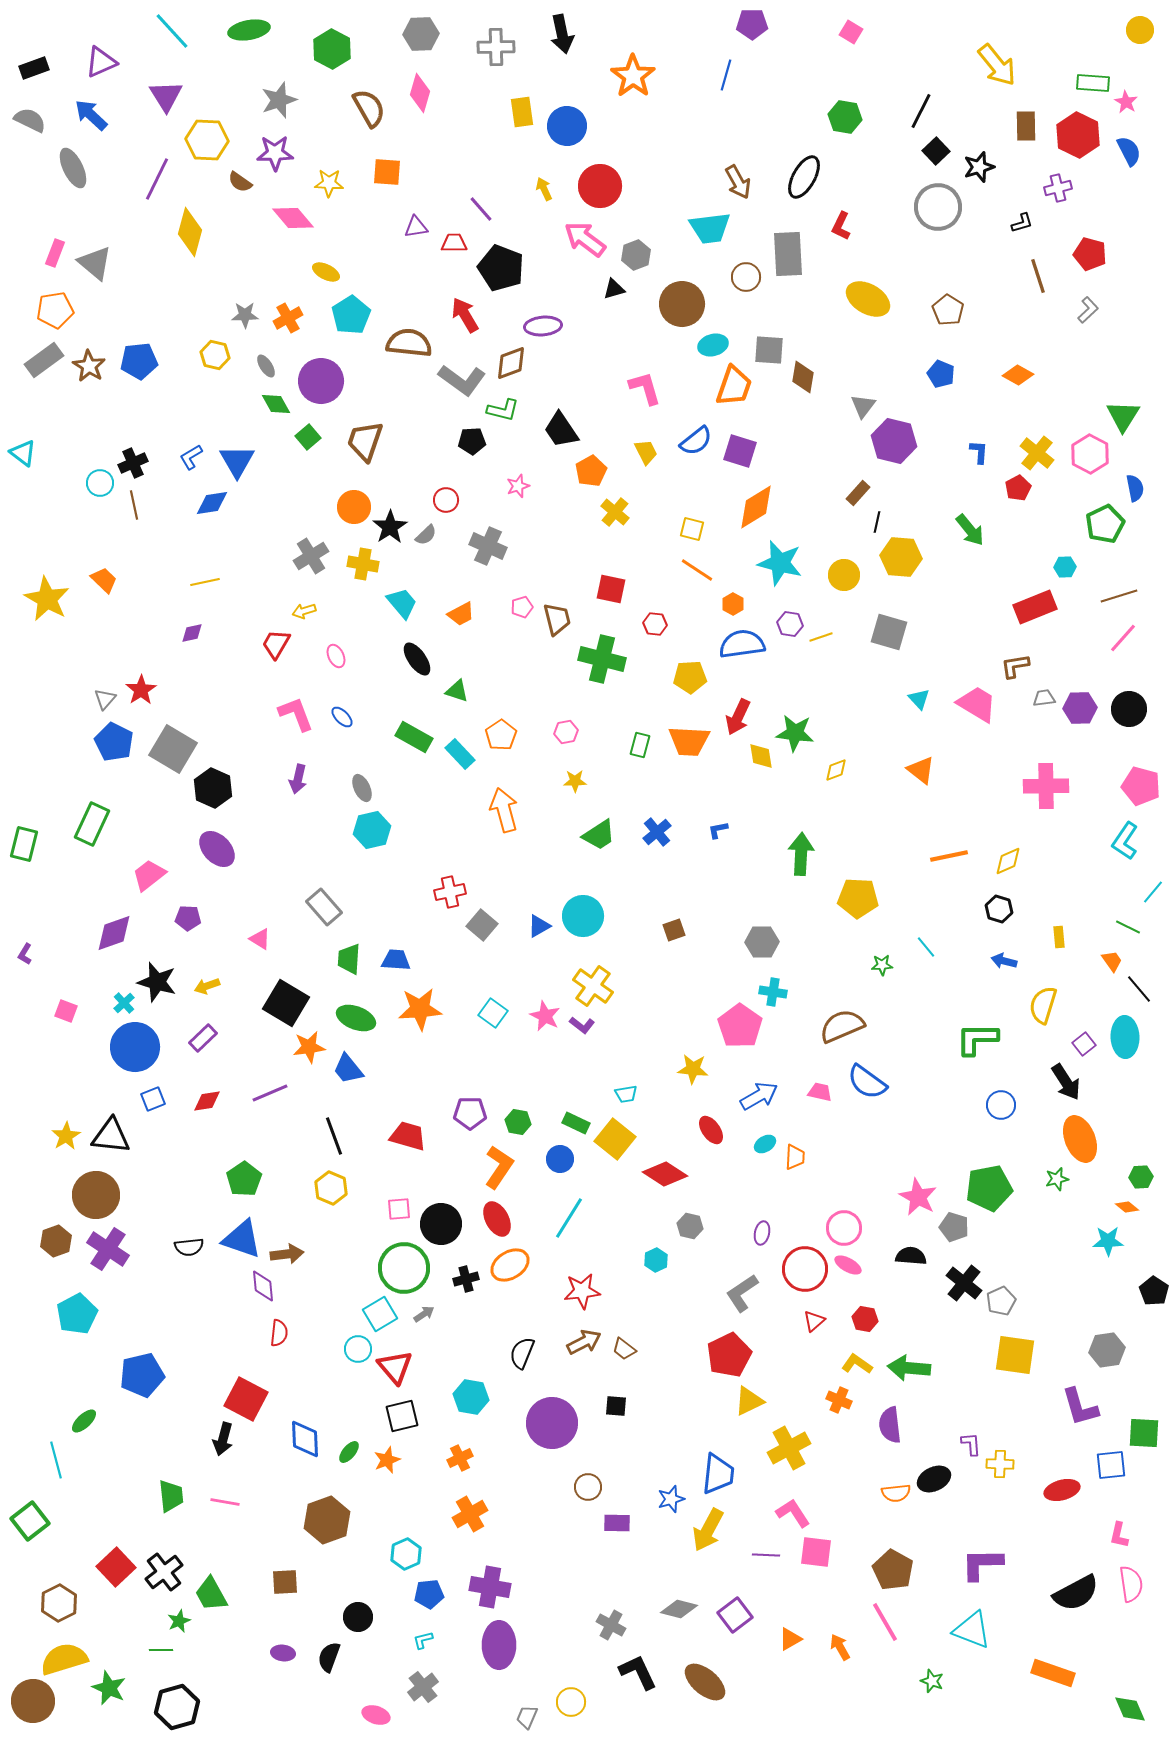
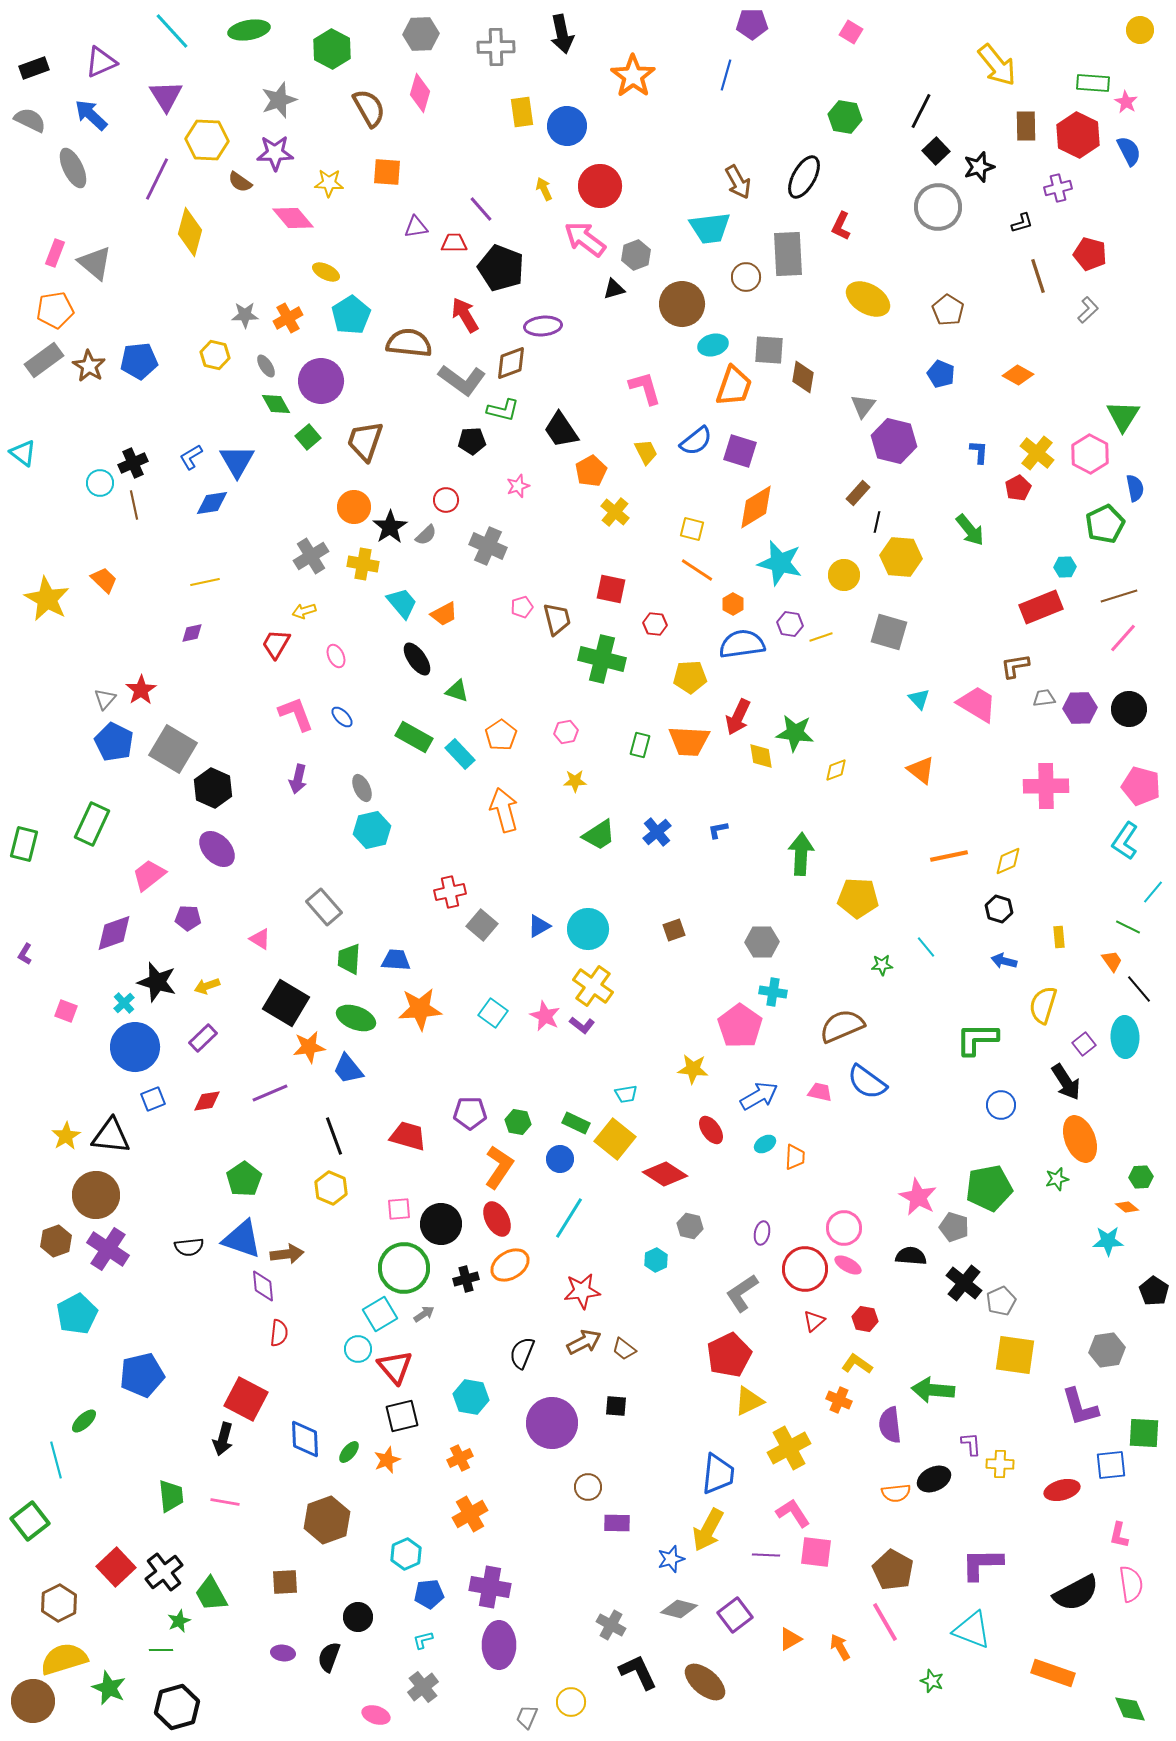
red rectangle at (1035, 607): moved 6 px right
orange trapezoid at (461, 614): moved 17 px left
cyan circle at (583, 916): moved 5 px right, 13 px down
green arrow at (909, 1368): moved 24 px right, 22 px down
blue star at (671, 1499): moved 60 px down
